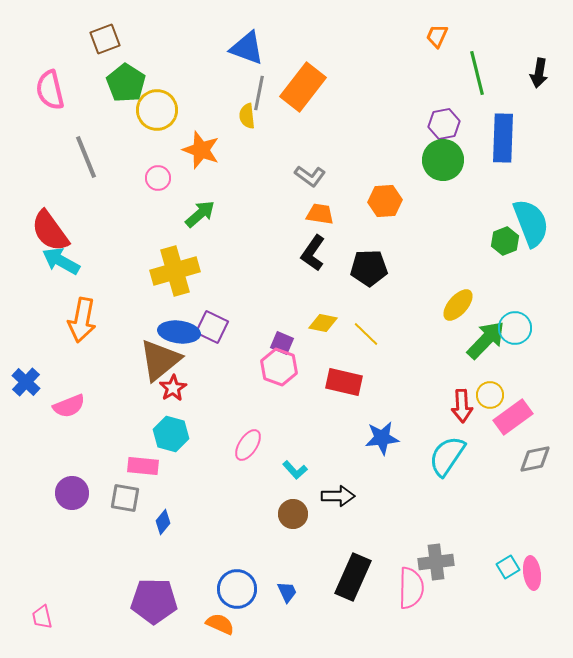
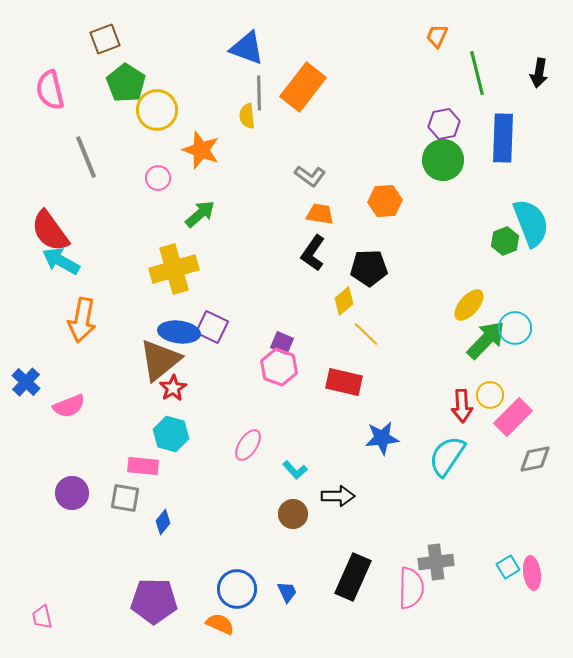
gray line at (259, 93): rotated 12 degrees counterclockwise
yellow cross at (175, 271): moved 1 px left, 2 px up
yellow ellipse at (458, 305): moved 11 px right
yellow diamond at (323, 323): moved 21 px right, 22 px up; rotated 52 degrees counterclockwise
pink rectangle at (513, 417): rotated 9 degrees counterclockwise
